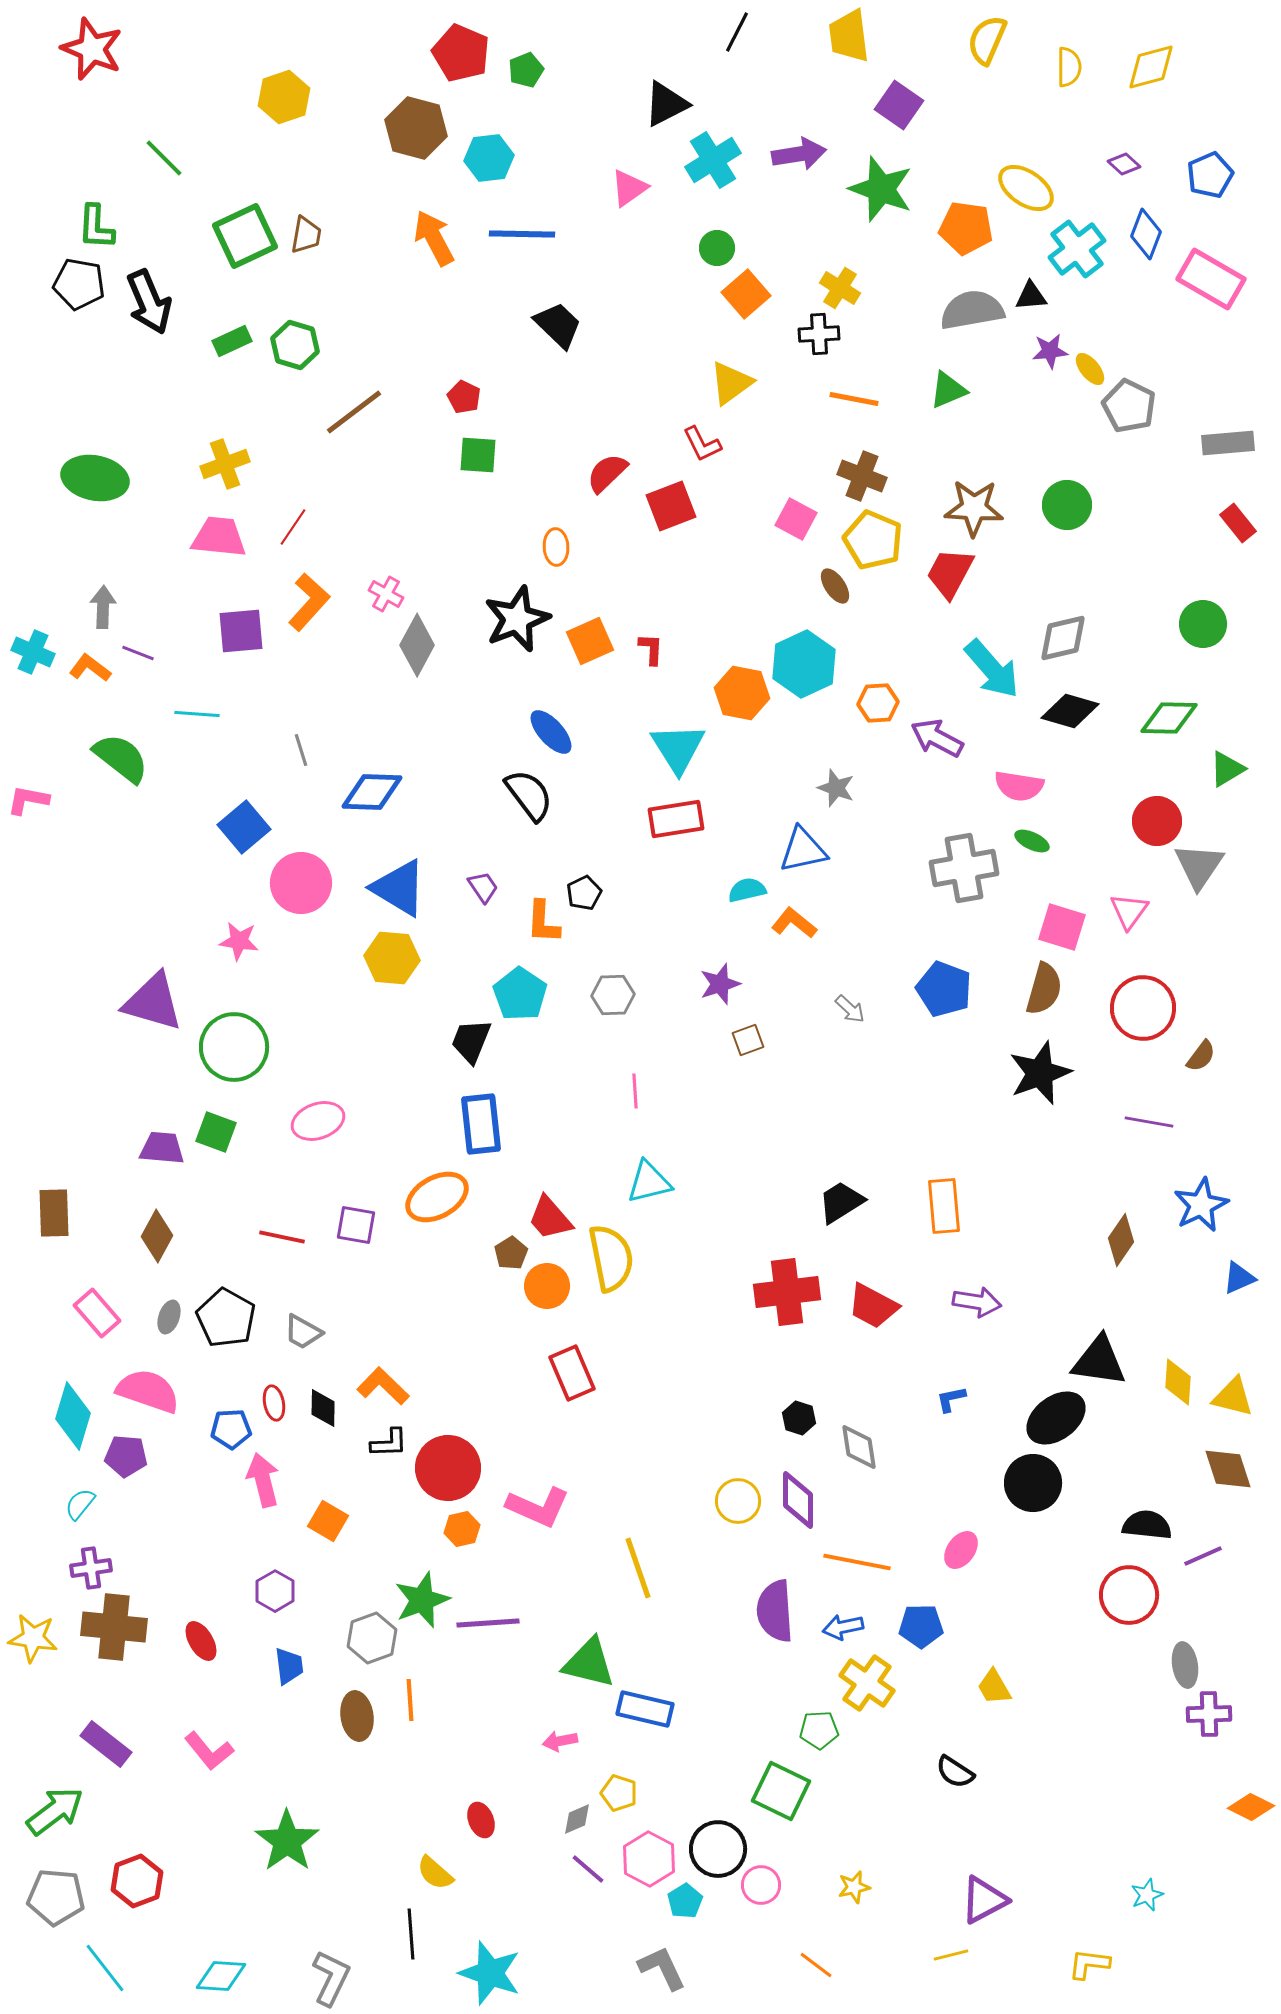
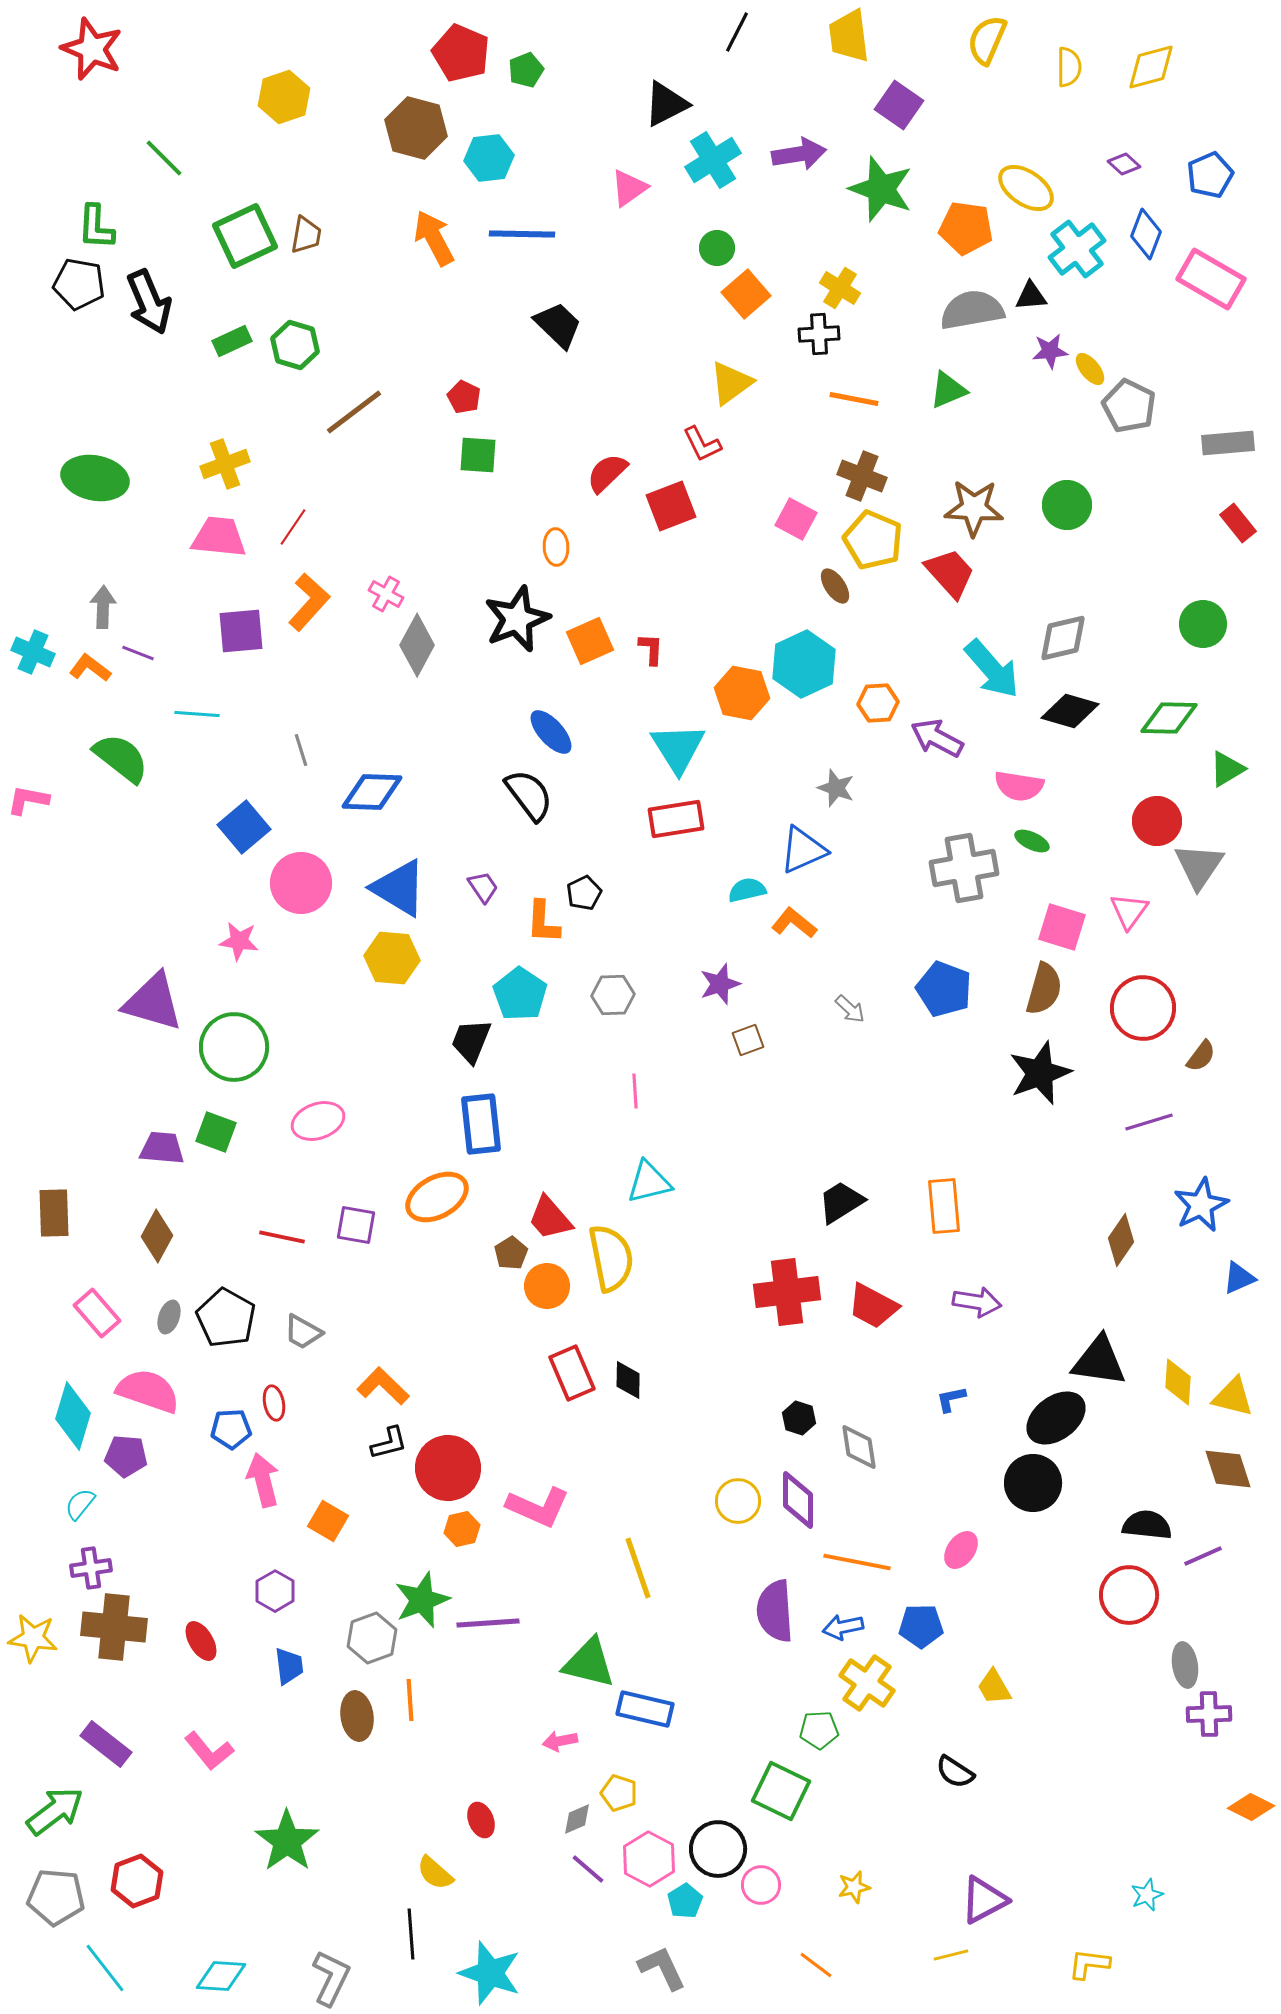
red trapezoid at (950, 573): rotated 110 degrees clockwise
blue triangle at (803, 850): rotated 12 degrees counterclockwise
purple line at (1149, 1122): rotated 27 degrees counterclockwise
black diamond at (323, 1408): moved 305 px right, 28 px up
black L-shape at (389, 1443): rotated 12 degrees counterclockwise
